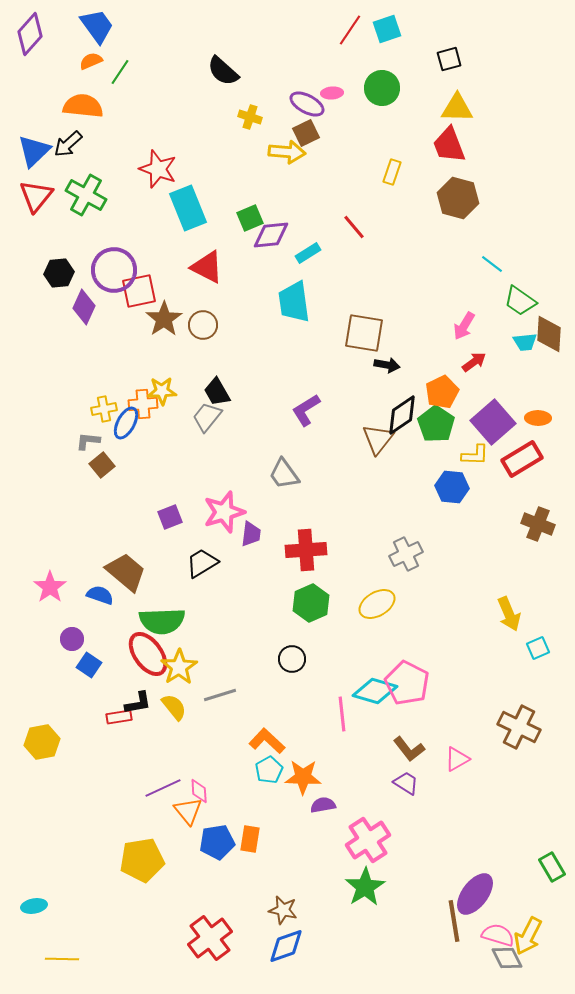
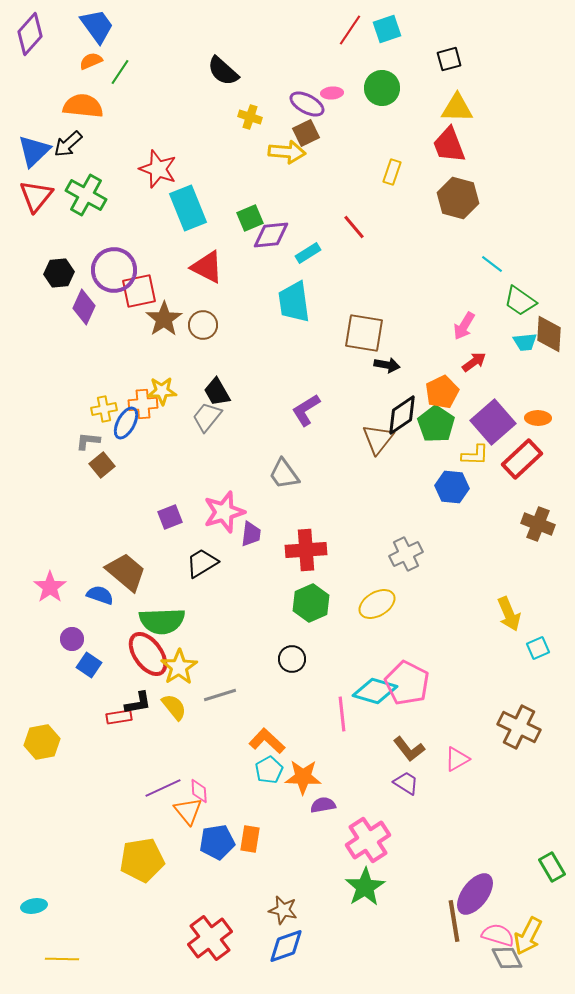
red rectangle at (522, 459): rotated 12 degrees counterclockwise
